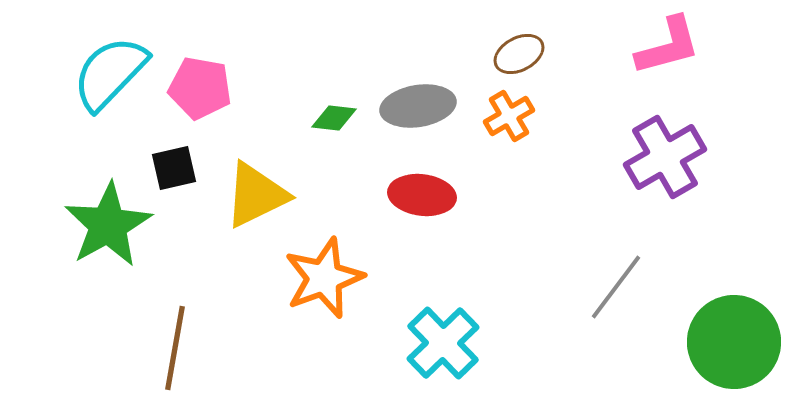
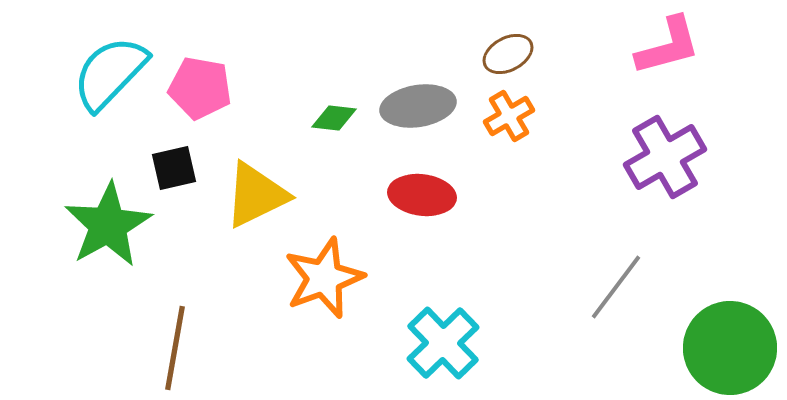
brown ellipse: moved 11 px left
green circle: moved 4 px left, 6 px down
